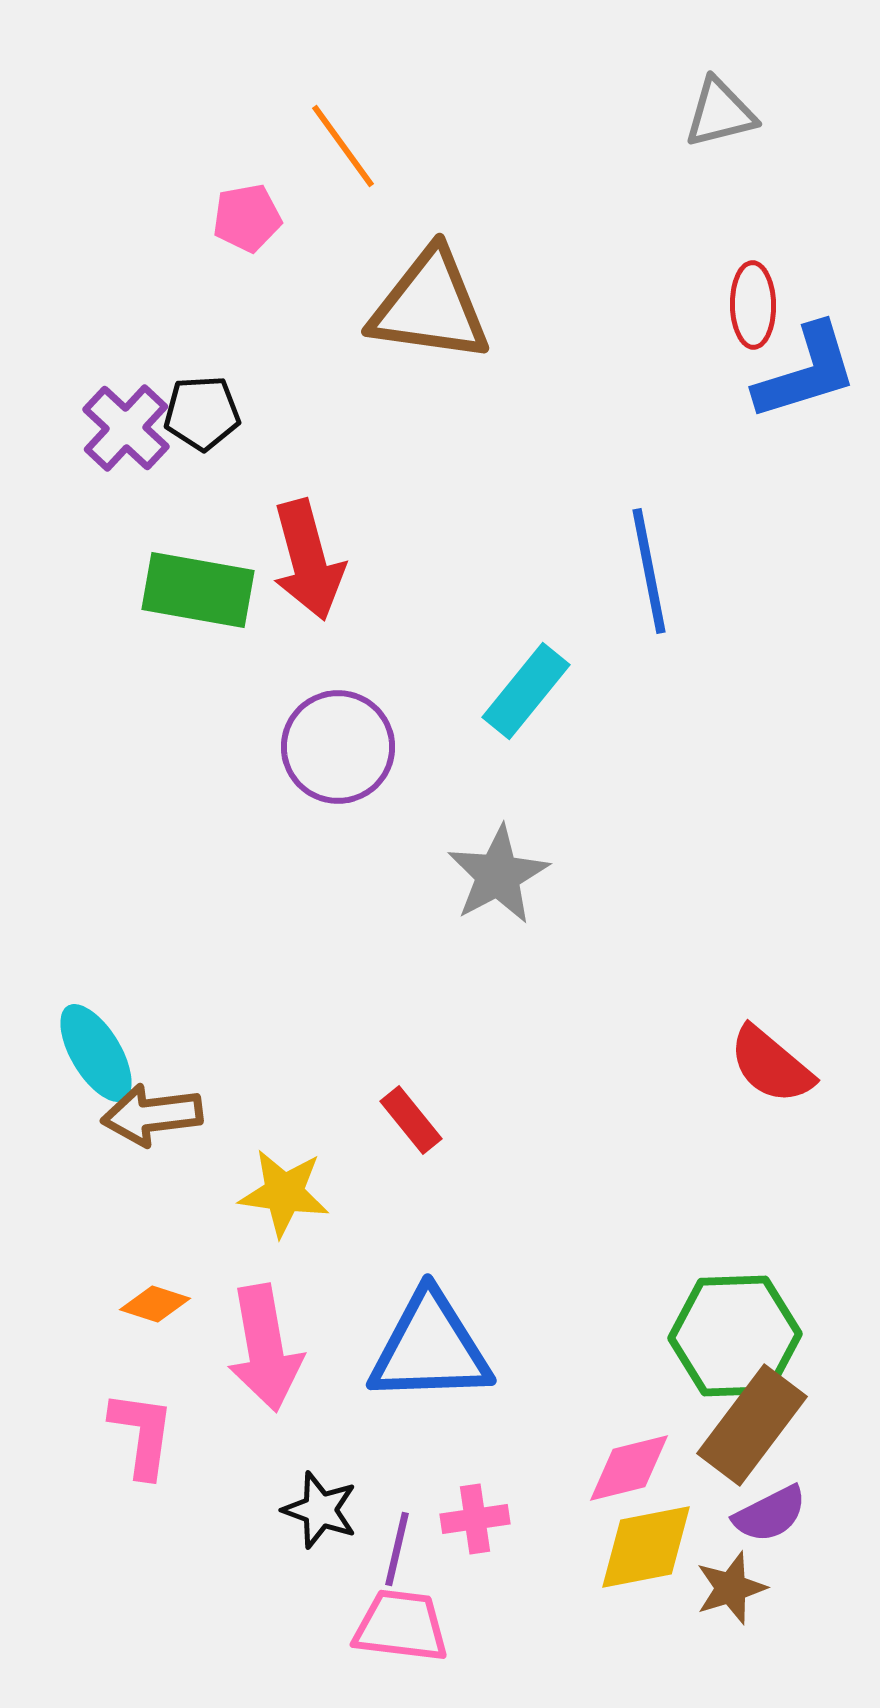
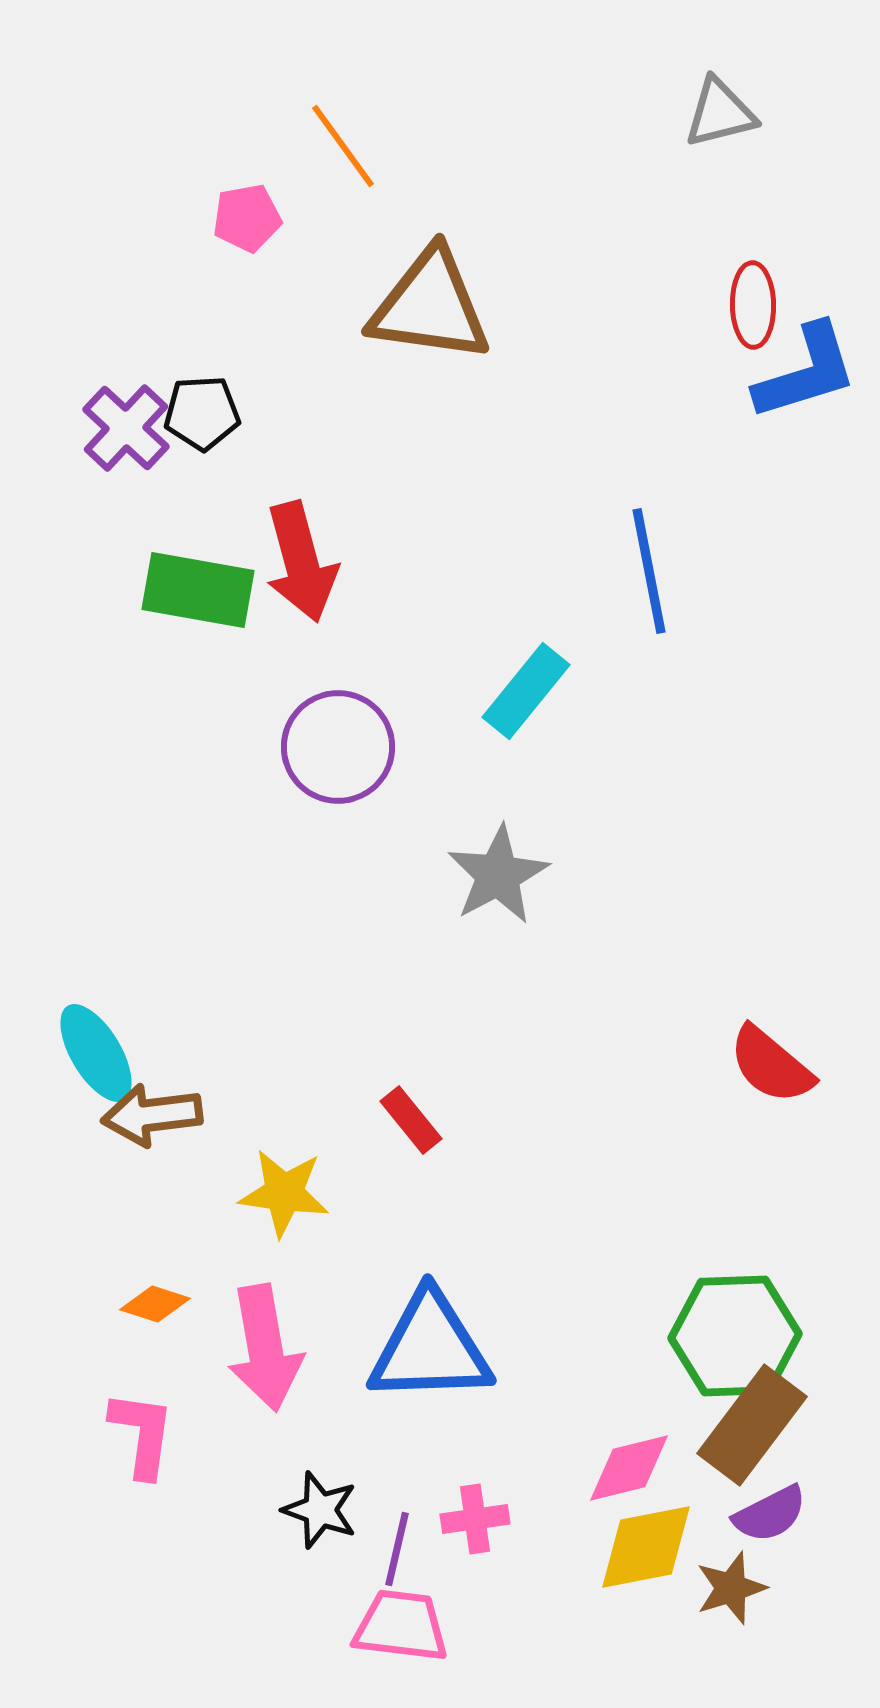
red arrow: moved 7 px left, 2 px down
